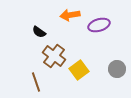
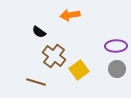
purple ellipse: moved 17 px right, 21 px down; rotated 15 degrees clockwise
brown line: rotated 54 degrees counterclockwise
